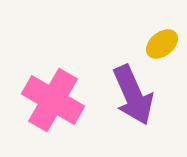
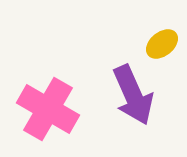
pink cross: moved 5 px left, 9 px down
